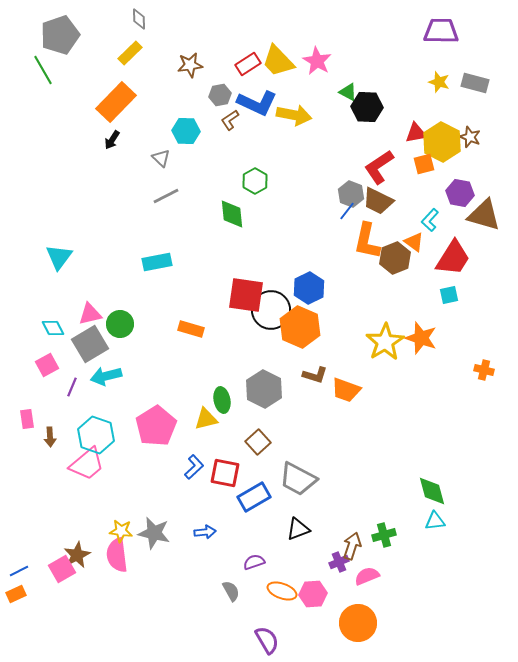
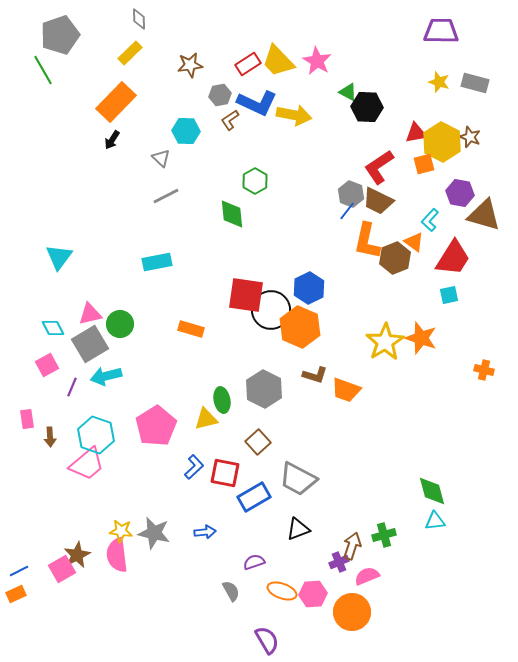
orange circle at (358, 623): moved 6 px left, 11 px up
